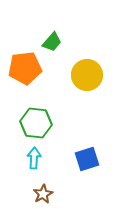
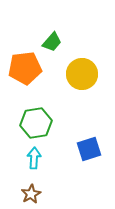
yellow circle: moved 5 px left, 1 px up
green hexagon: rotated 16 degrees counterclockwise
blue square: moved 2 px right, 10 px up
brown star: moved 12 px left
